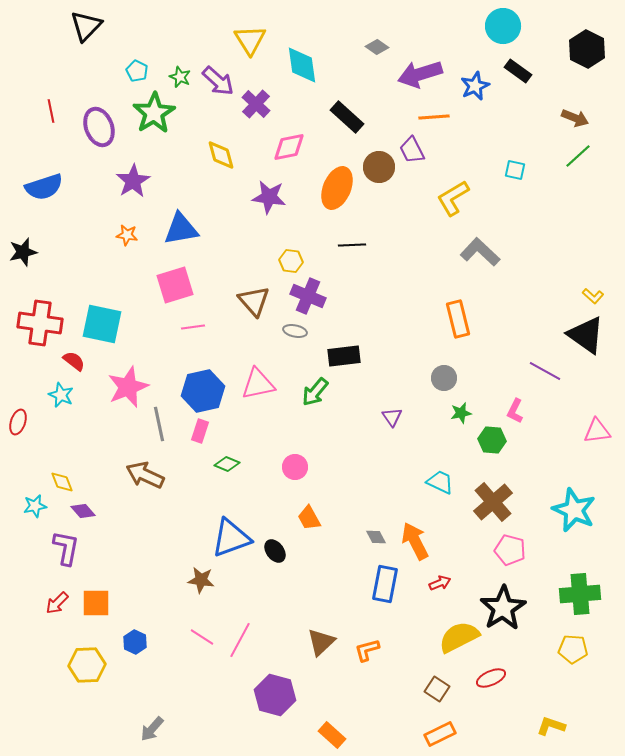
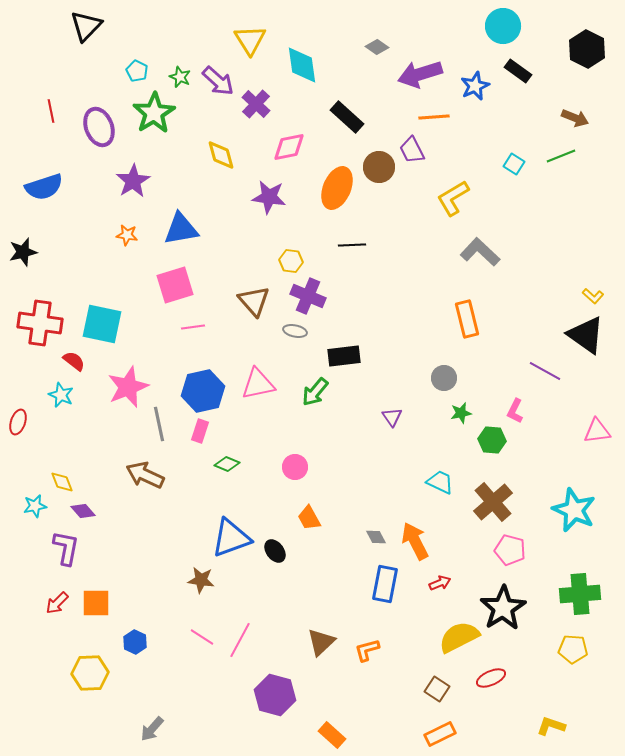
green line at (578, 156): moved 17 px left; rotated 20 degrees clockwise
cyan square at (515, 170): moved 1 px left, 6 px up; rotated 20 degrees clockwise
orange rectangle at (458, 319): moved 9 px right
yellow hexagon at (87, 665): moved 3 px right, 8 px down
